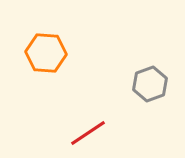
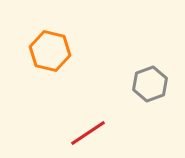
orange hexagon: moved 4 px right, 2 px up; rotated 9 degrees clockwise
